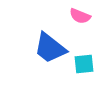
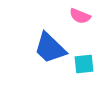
blue trapezoid: rotated 6 degrees clockwise
